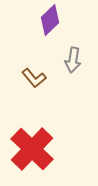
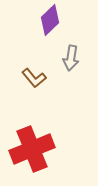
gray arrow: moved 2 px left, 2 px up
red cross: rotated 24 degrees clockwise
